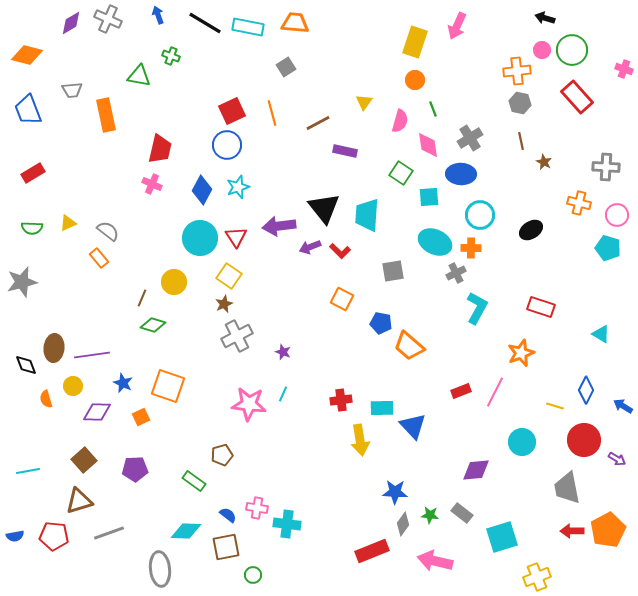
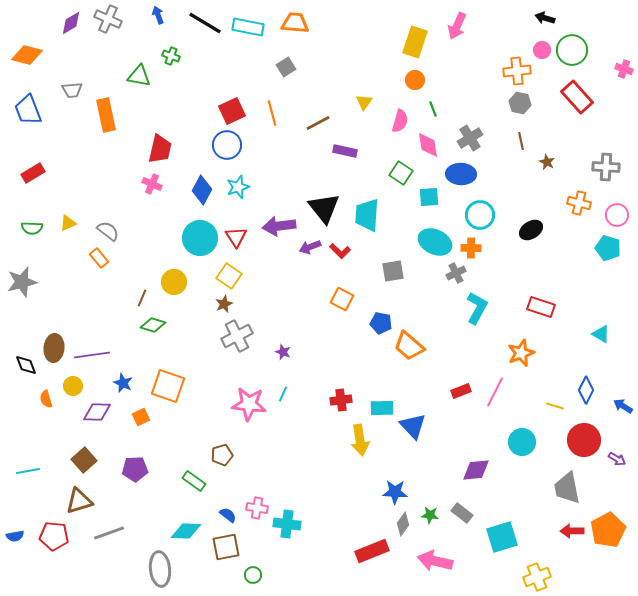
brown star at (544, 162): moved 3 px right
